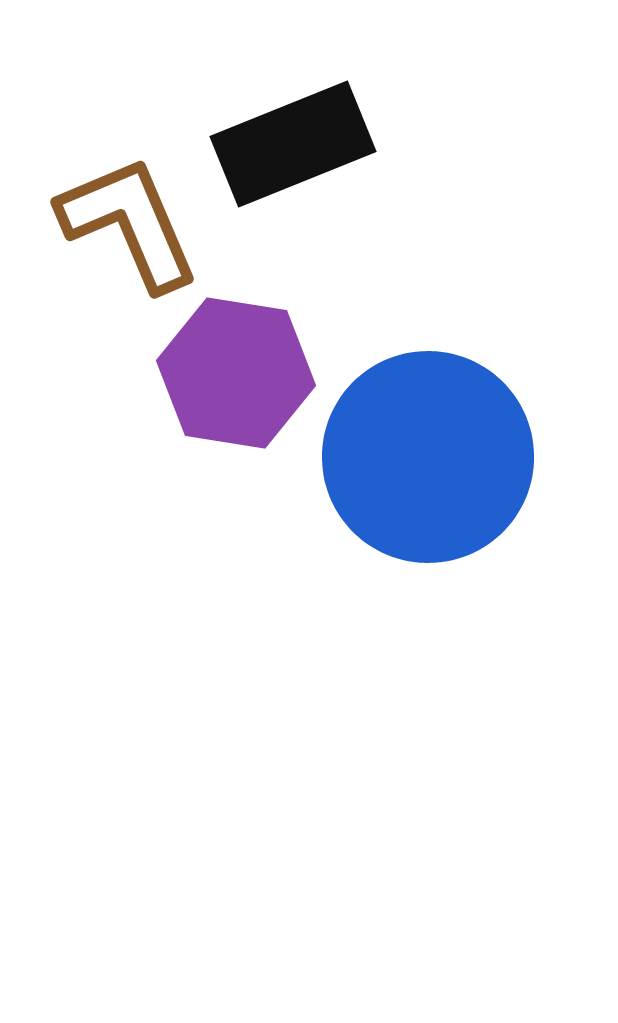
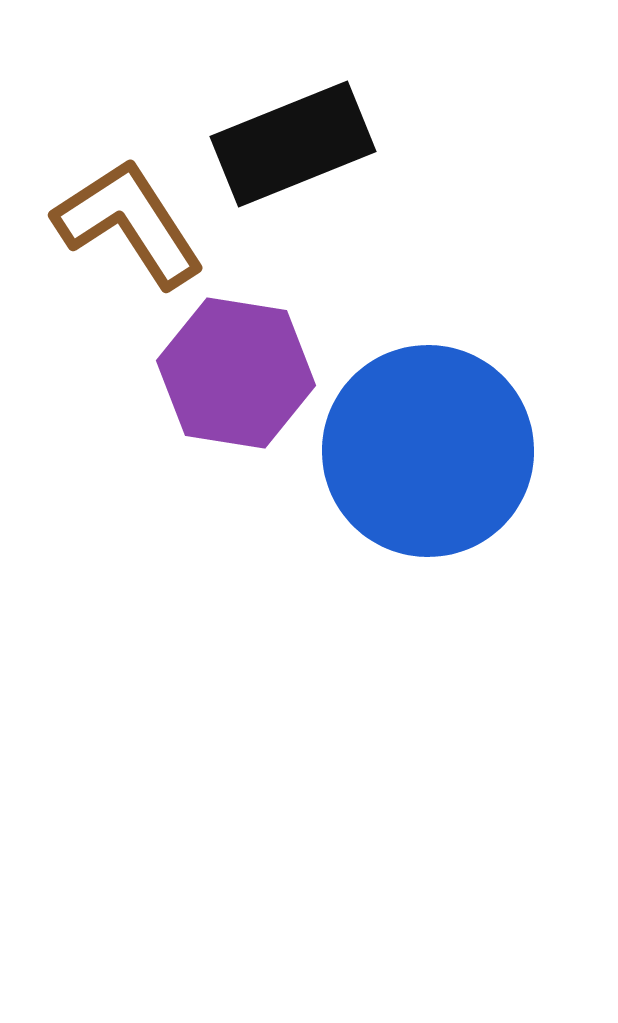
brown L-shape: rotated 10 degrees counterclockwise
blue circle: moved 6 px up
